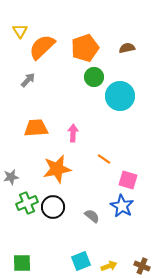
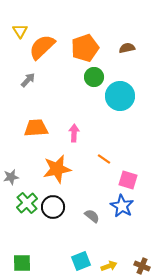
pink arrow: moved 1 px right
green cross: rotated 20 degrees counterclockwise
